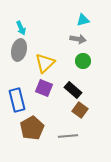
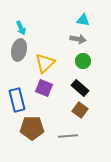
cyan triangle: rotated 24 degrees clockwise
black rectangle: moved 7 px right, 2 px up
brown pentagon: rotated 30 degrees clockwise
